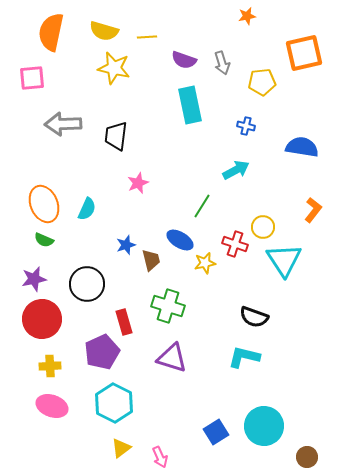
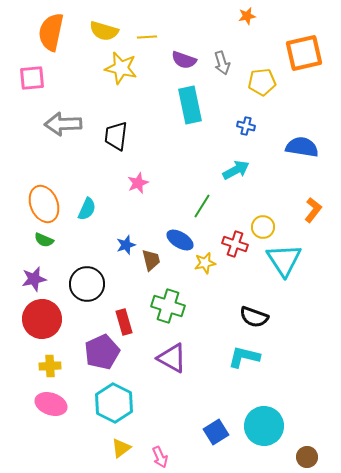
yellow star at (114, 68): moved 7 px right
purple triangle at (172, 358): rotated 12 degrees clockwise
pink ellipse at (52, 406): moved 1 px left, 2 px up
